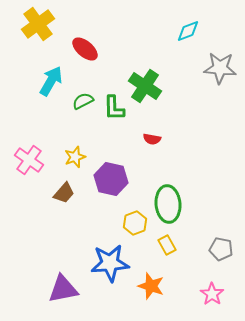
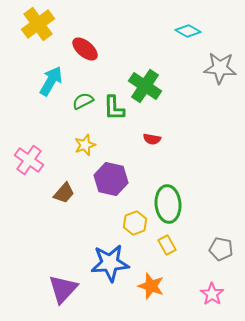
cyan diamond: rotated 50 degrees clockwise
yellow star: moved 10 px right, 12 px up
purple triangle: rotated 36 degrees counterclockwise
